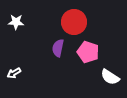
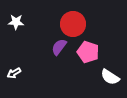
red circle: moved 1 px left, 2 px down
purple semicircle: moved 1 px right, 1 px up; rotated 24 degrees clockwise
